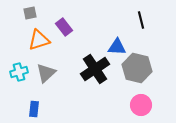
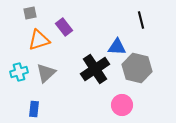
pink circle: moved 19 px left
